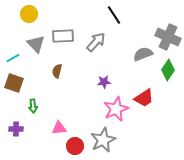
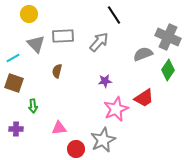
gray arrow: moved 3 px right
purple star: moved 1 px right, 1 px up
red circle: moved 1 px right, 3 px down
